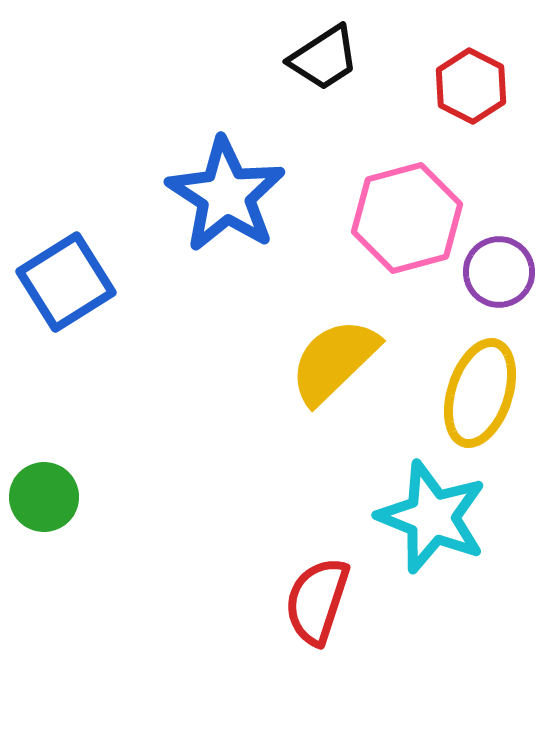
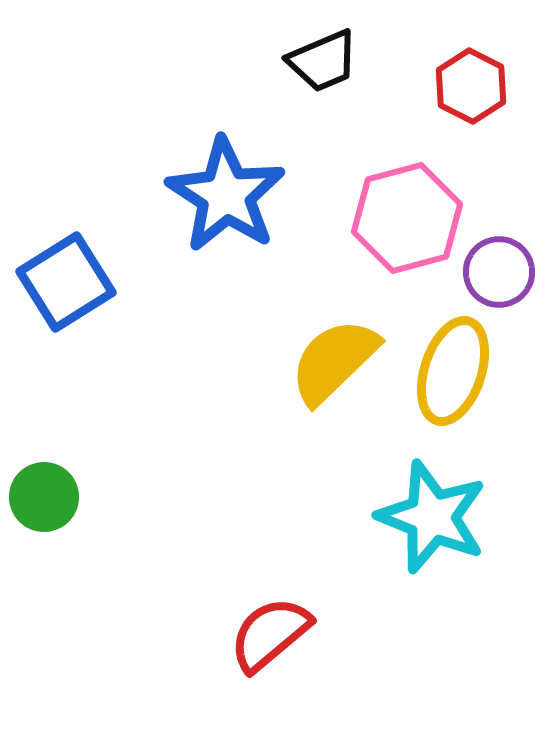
black trapezoid: moved 1 px left, 3 px down; rotated 10 degrees clockwise
yellow ellipse: moved 27 px left, 22 px up
red semicircle: moved 47 px left, 33 px down; rotated 32 degrees clockwise
